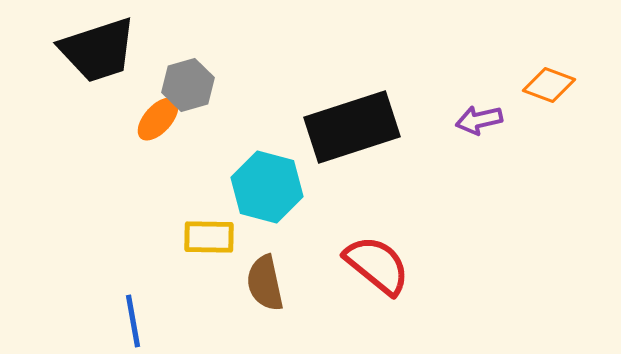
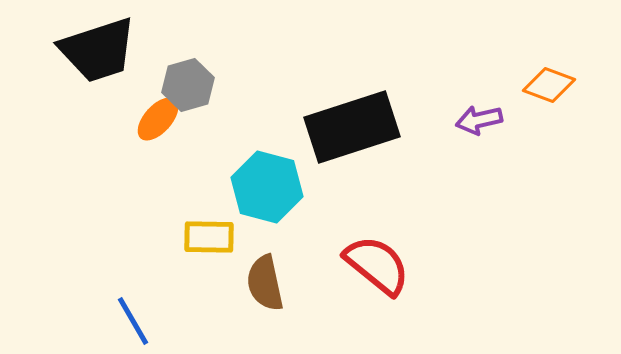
blue line: rotated 20 degrees counterclockwise
